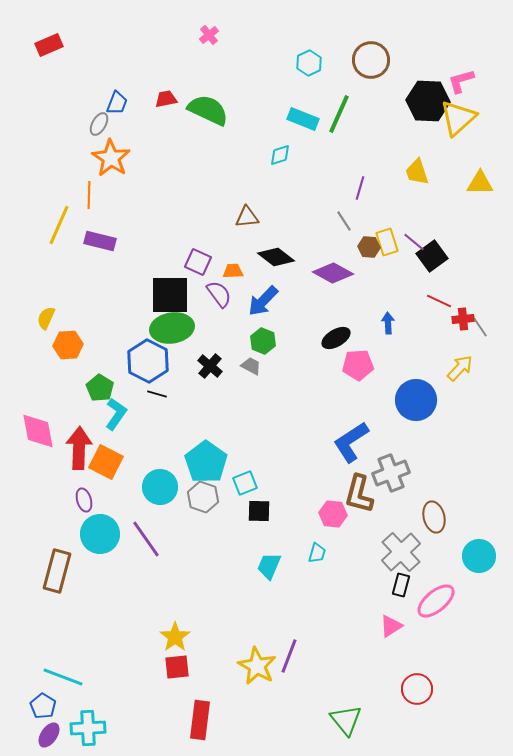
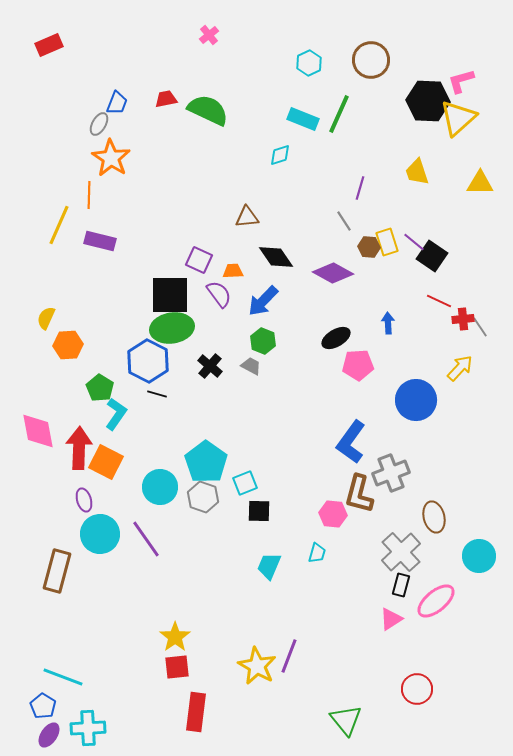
black square at (432, 256): rotated 20 degrees counterclockwise
black diamond at (276, 257): rotated 18 degrees clockwise
purple square at (198, 262): moved 1 px right, 2 px up
blue L-shape at (351, 442): rotated 21 degrees counterclockwise
pink triangle at (391, 626): moved 7 px up
red rectangle at (200, 720): moved 4 px left, 8 px up
